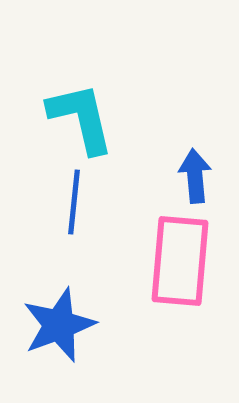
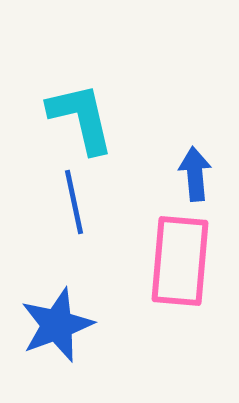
blue arrow: moved 2 px up
blue line: rotated 18 degrees counterclockwise
blue star: moved 2 px left
